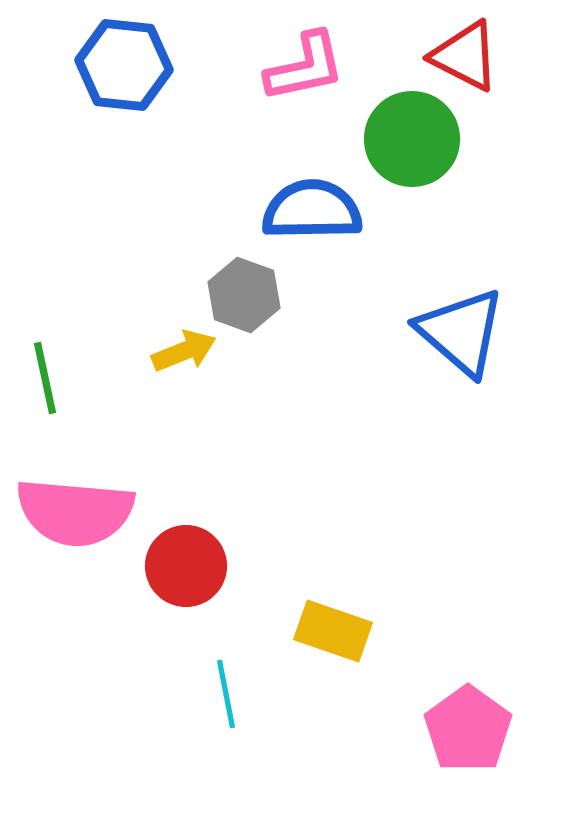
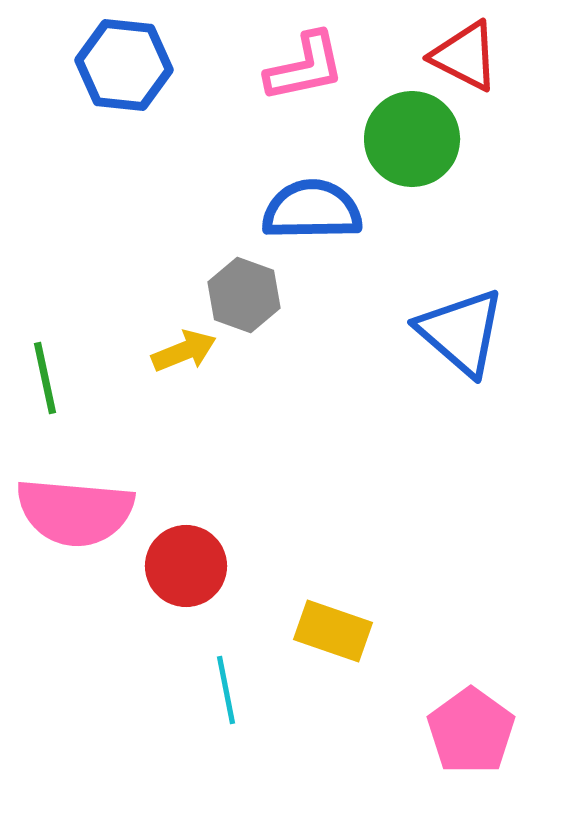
cyan line: moved 4 px up
pink pentagon: moved 3 px right, 2 px down
